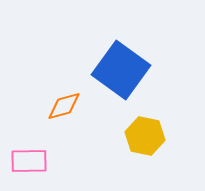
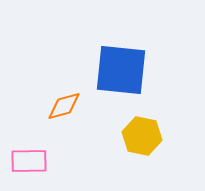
blue square: rotated 30 degrees counterclockwise
yellow hexagon: moved 3 px left
